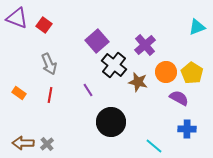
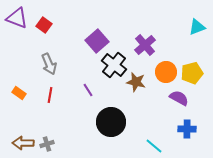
yellow pentagon: rotated 25 degrees clockwise
brown star: moved 2 px left
gray cross: rotated 24 degrees clockwise
